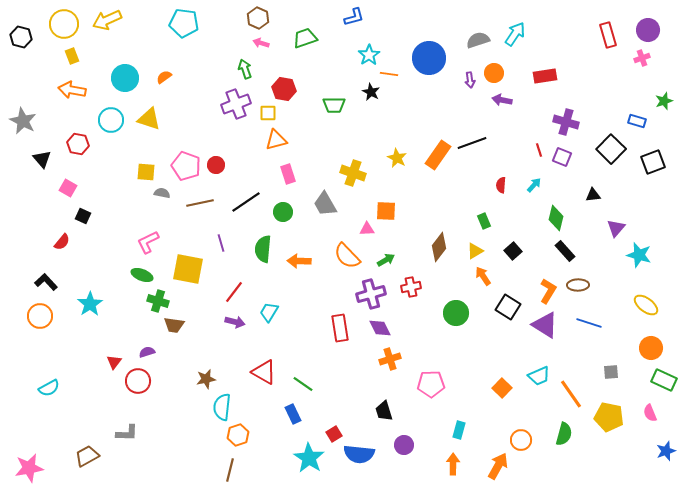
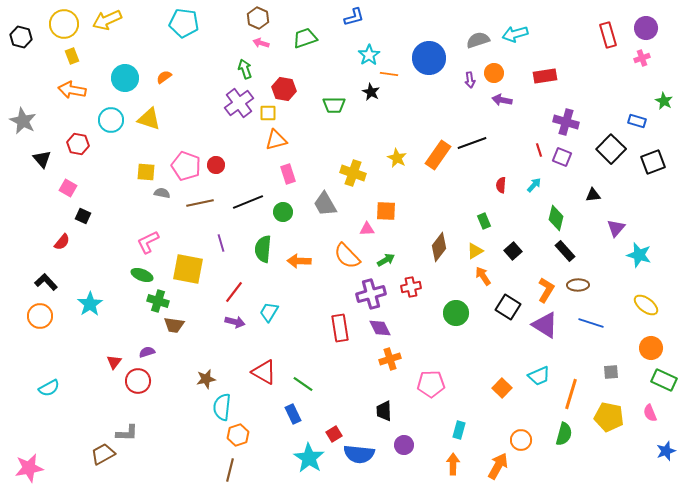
purple circle at (648, 30): moved 2 px left, 2 px up
cyan arrow at (515, 34): rotated 140 degrees counterclockwise
green star at (664, 101): rotated 24 degrees counterclockwise
purple cross at (236, 104): moved 3 px right, 1 px up; rotated 16 degrees counterclockwise
black line at (246, 202): moved 2 px right; rotated 12 degrees clockwise
orange L-shape at (548, 291): moved 2 px left, 1 px up
blue line at (589, 323): moved 2 px right
orange line at (571, 394): rotated 52 degrees clockwise
black trapezoid at (384, 411): rotated 15 degrees clockwise
brown trapezoid at (87, 456): moved 16 px right, 2 px up
